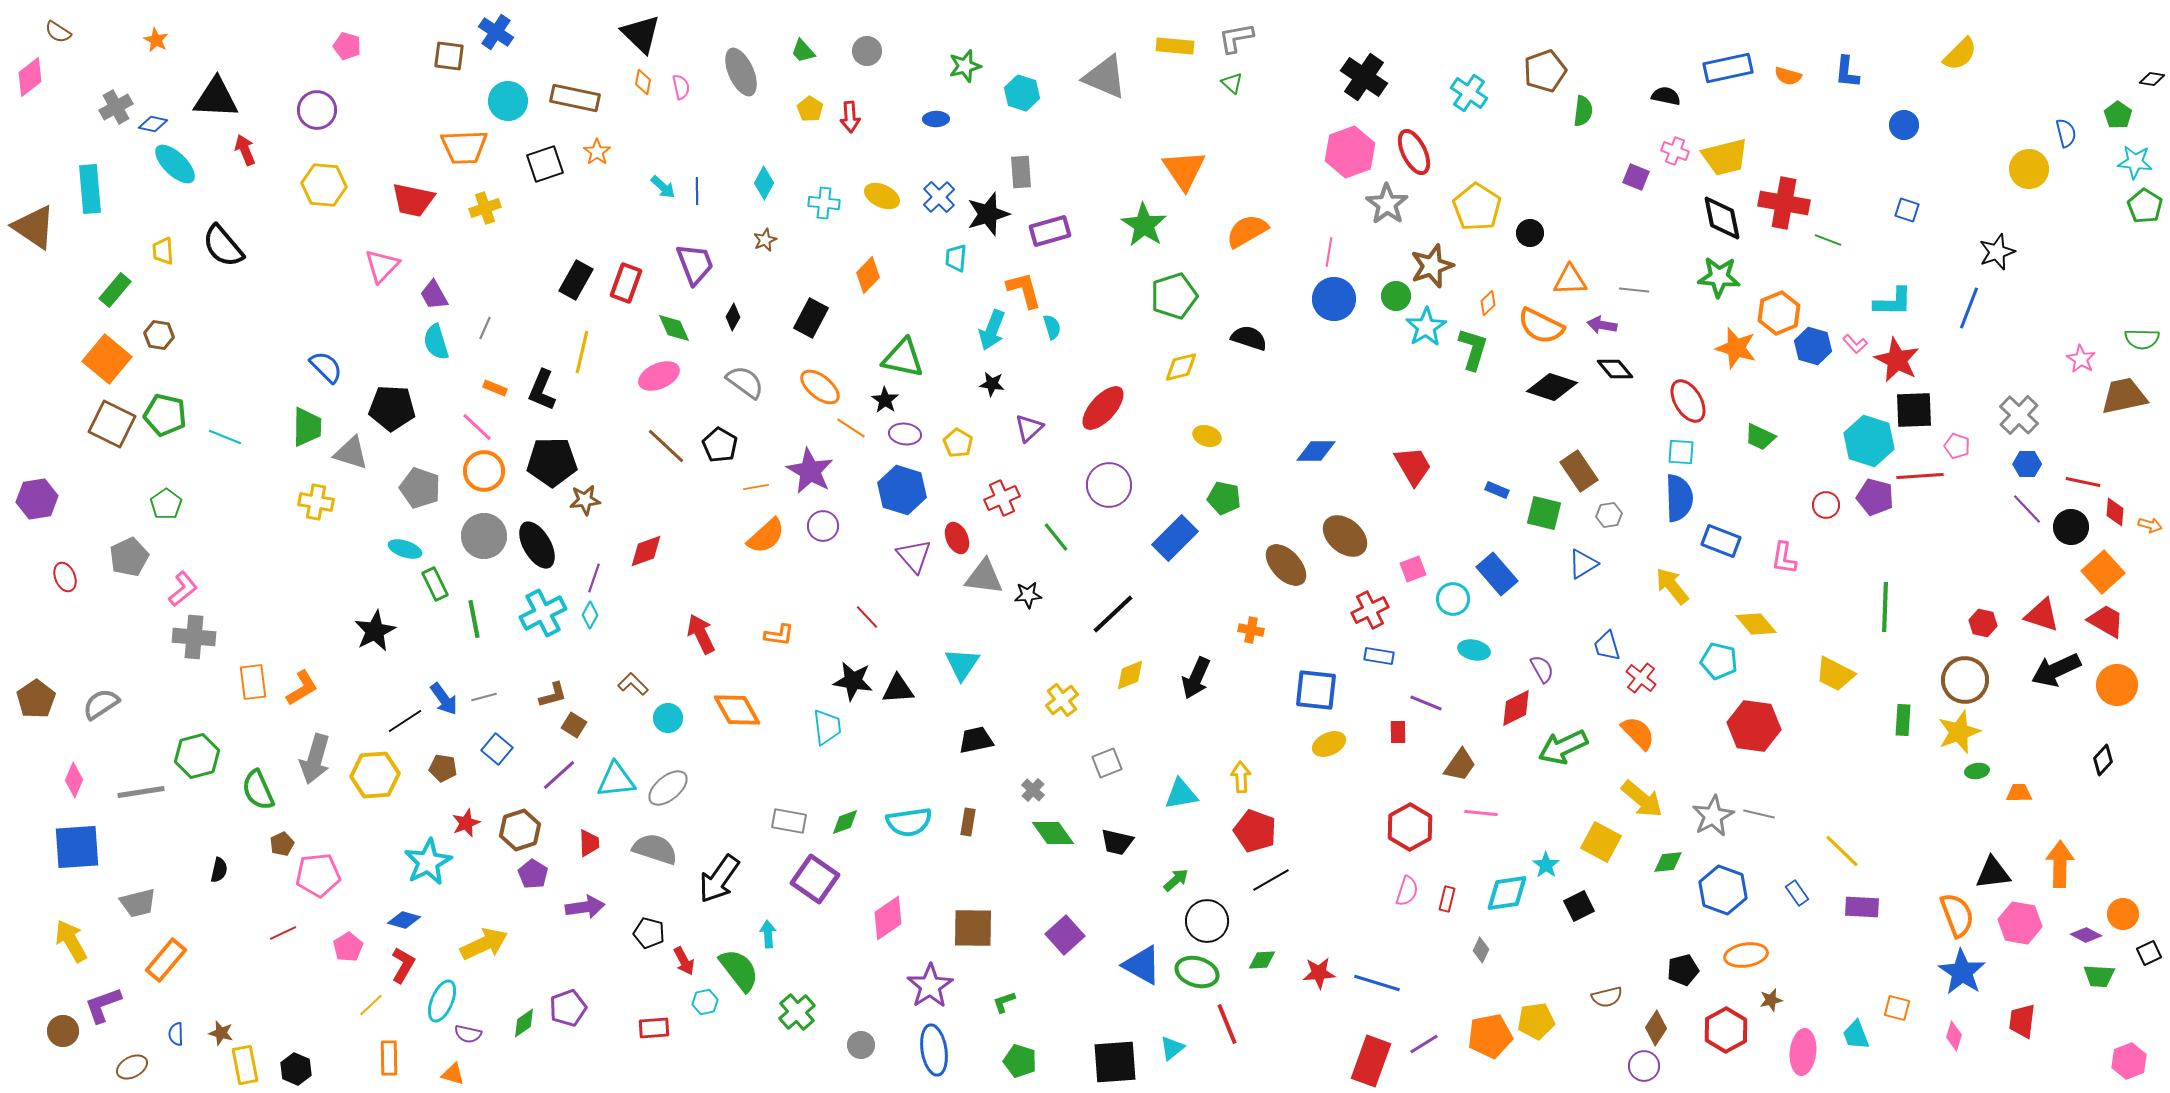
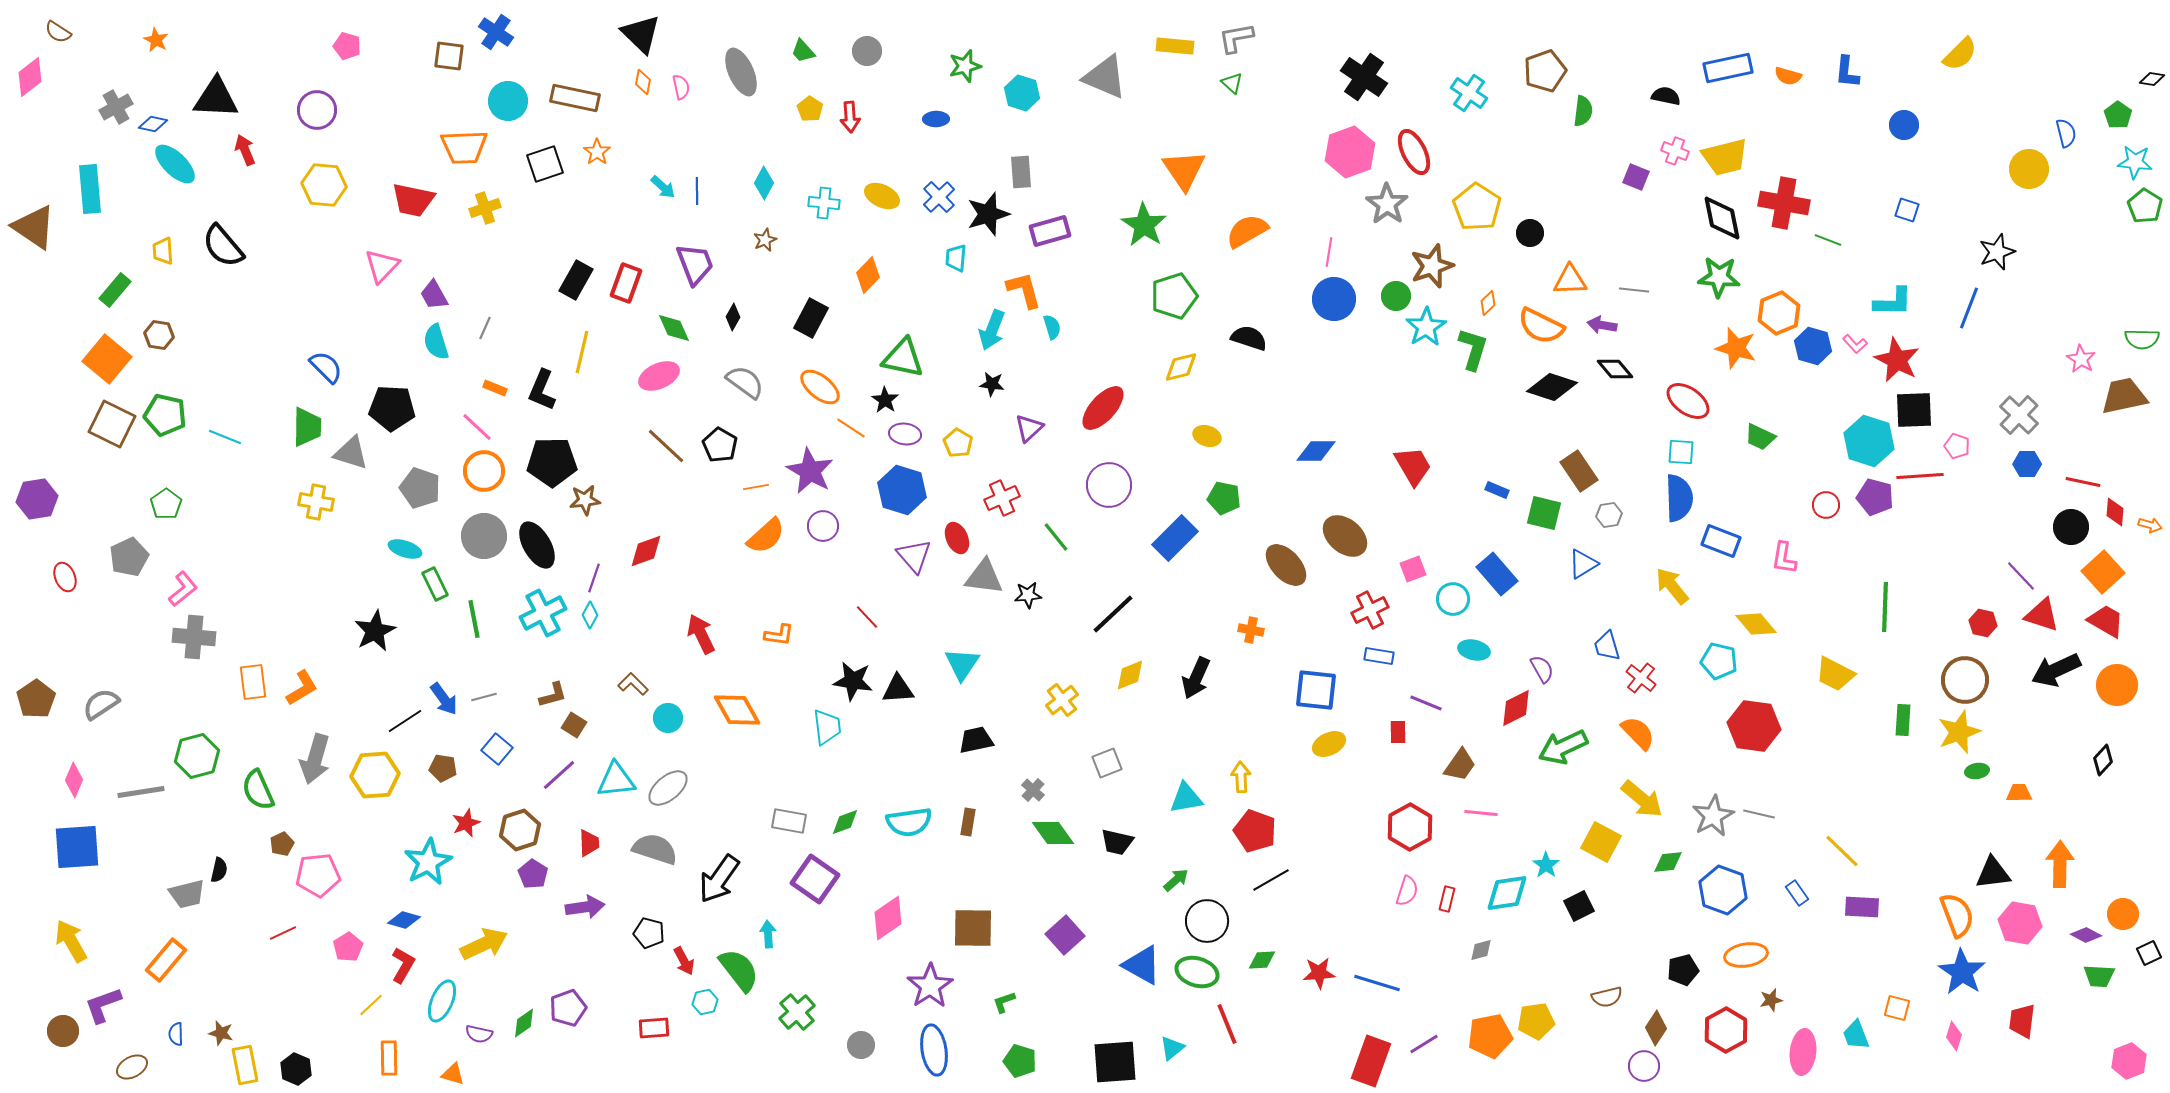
red ellipse at (1688, 401): rotated 24 degrees counterclockwise
purple line at (2027, 509): moved 6 px left, 67 px down
cyan triangle at (1181, 794): moved 5 px right, 4 px down
gray trapezoid at (138, 903): moved 49 px right, 9 px up
gray diamond at (1481, 950): rotated 50 degrees clockwise
purple semicircle at (468, 1034): moved 11 px right
